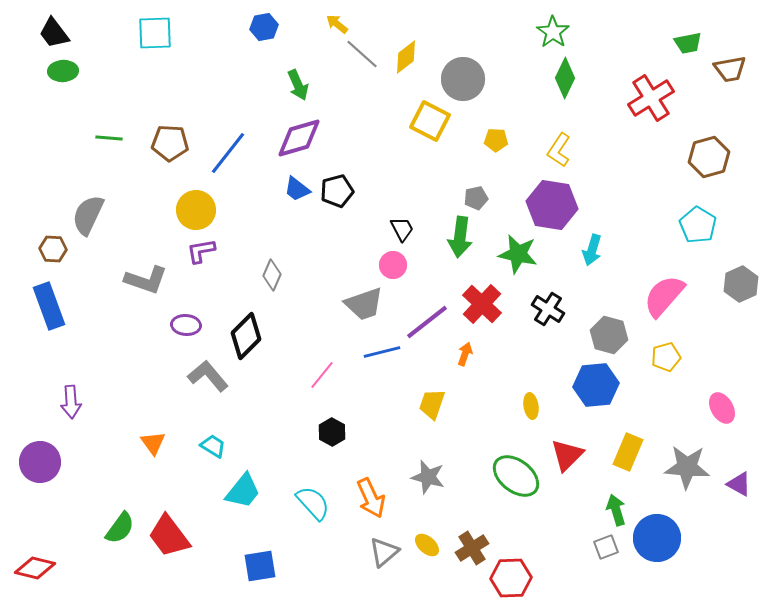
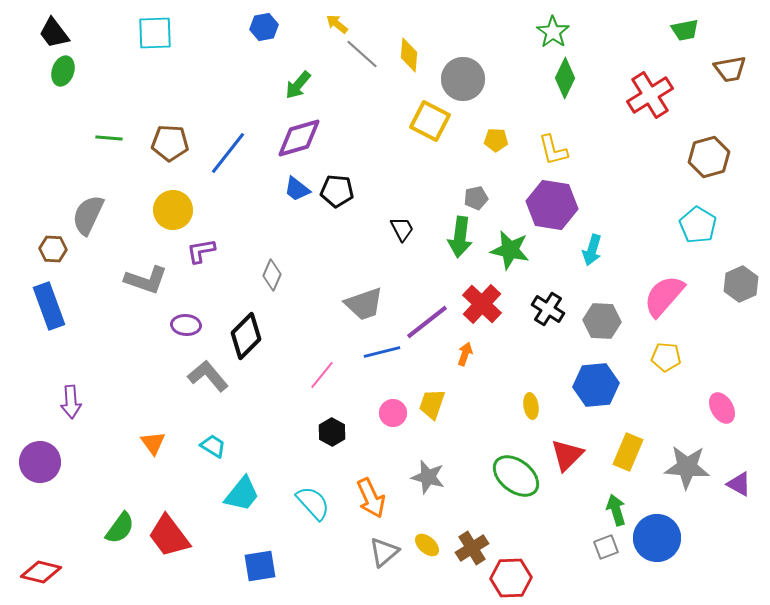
green trapezoid at (688, 43): moved 3 px left, 13 px up
yellow diamond at (406, 57): moved 3 px right, 2 px up; rotated 48 degrees counterclockwise
green ellipse at (63, 71): rotated 68 degrees counterclockwise
green arrow at (298, 85): rotated 64 degrees clockwise
red cross at (651, 98): moved 1 px left, 3 px up
yellow L-shape at (559, 150): moved 6 px left; rotated 48 degrees counterclockwise
black pentagon at (337, 191): rotated 20 degrees clockwise
yellow circle at (196, 210): moved 23 px left
green star at (518, 254): moved 8 px left, 4 px up
pink circle at (393, 265): moved 148 px down
gray hexagon at (609, 335): moved 7 px left, 14 px up; rotated 12 degrees counterclockwise
yellow pentagon at (666, 357): rotated 20 degrees clockwise
cyan trapezoid at (243, 491): moved 1 px left, 3 px down
red diamond at (35, 568): moved 6 px right, 4 px down
